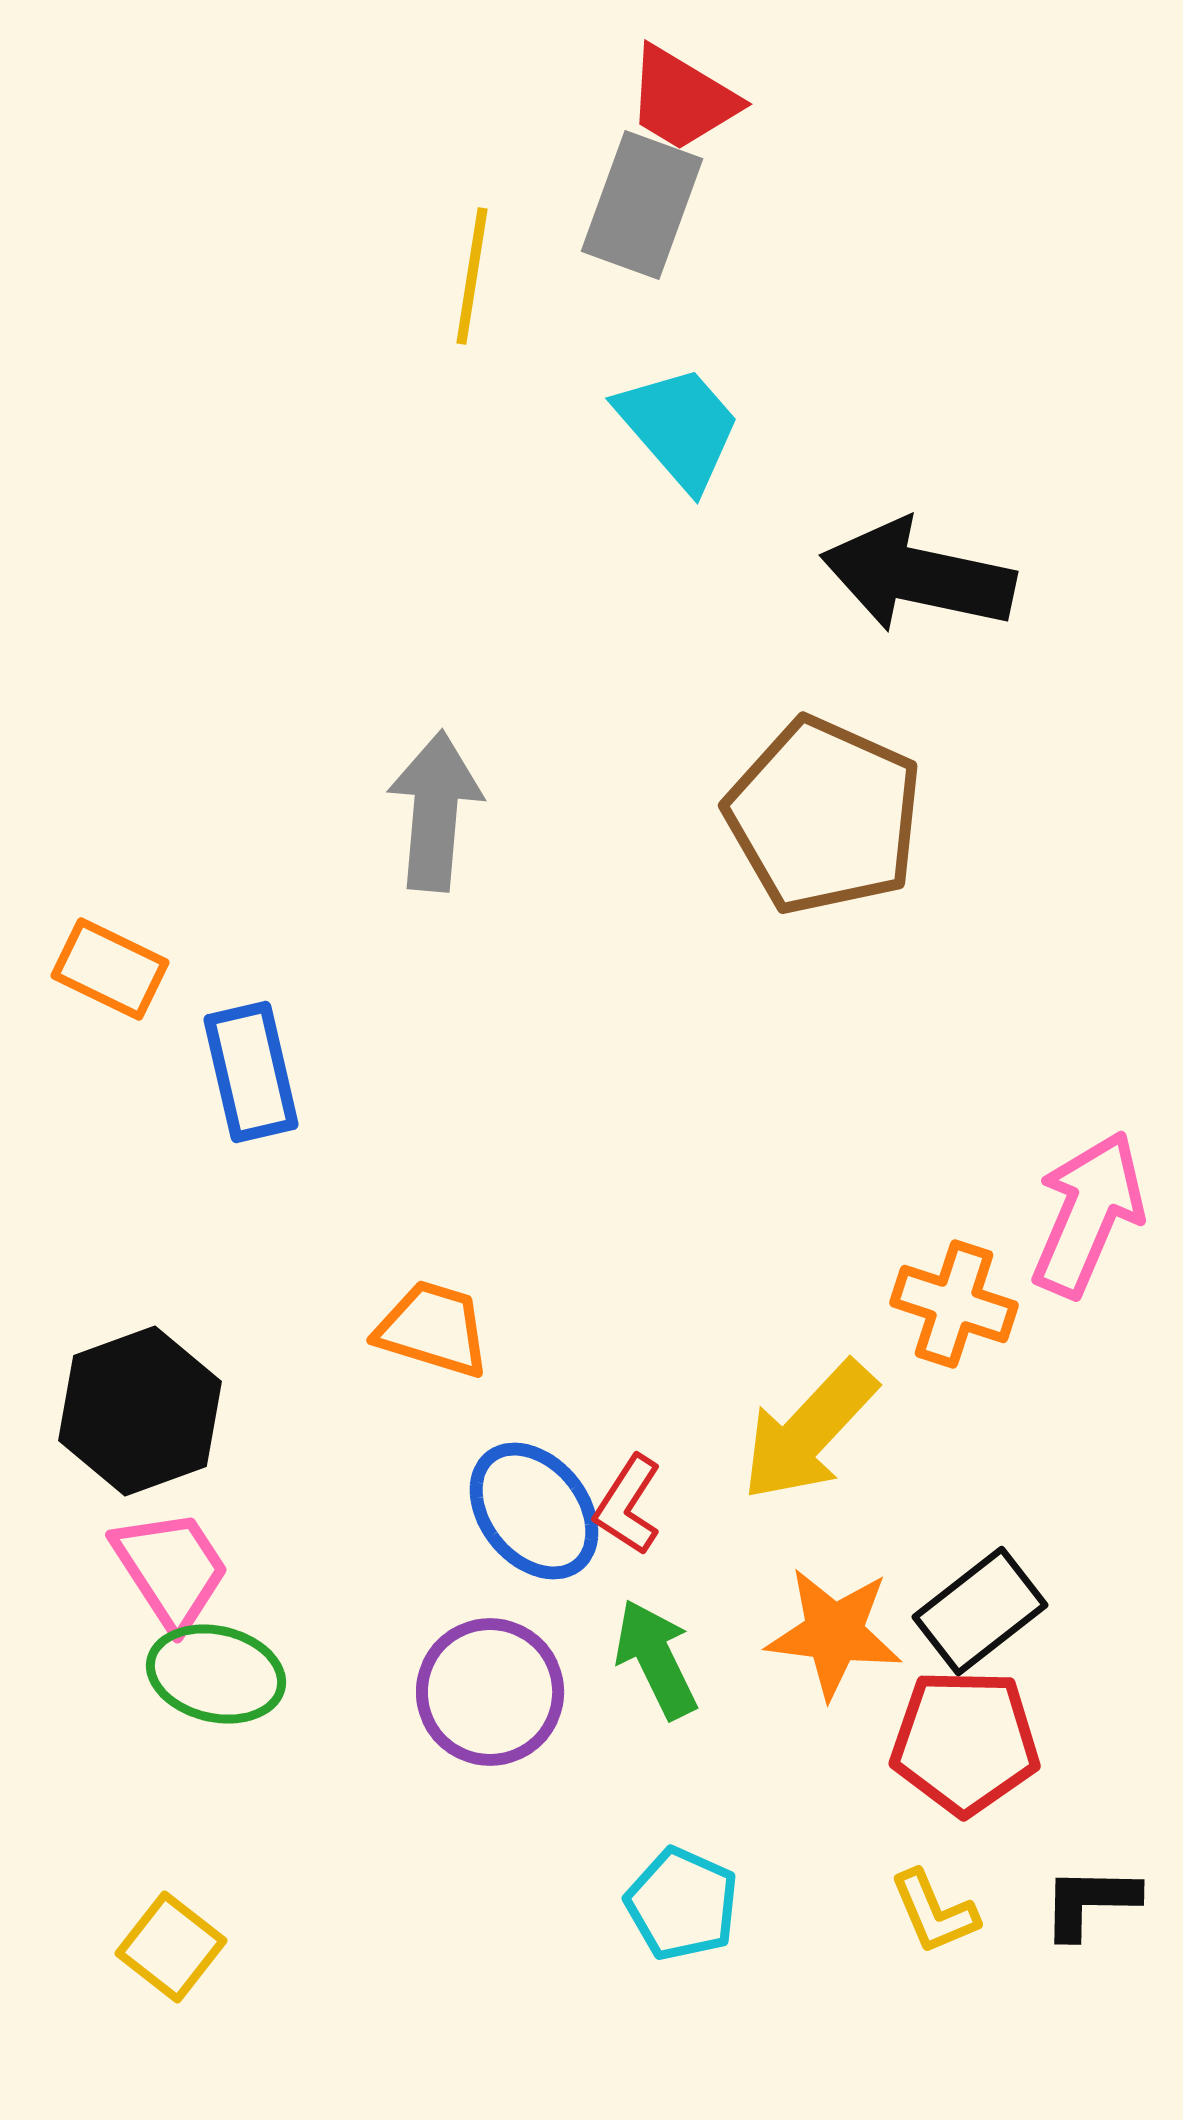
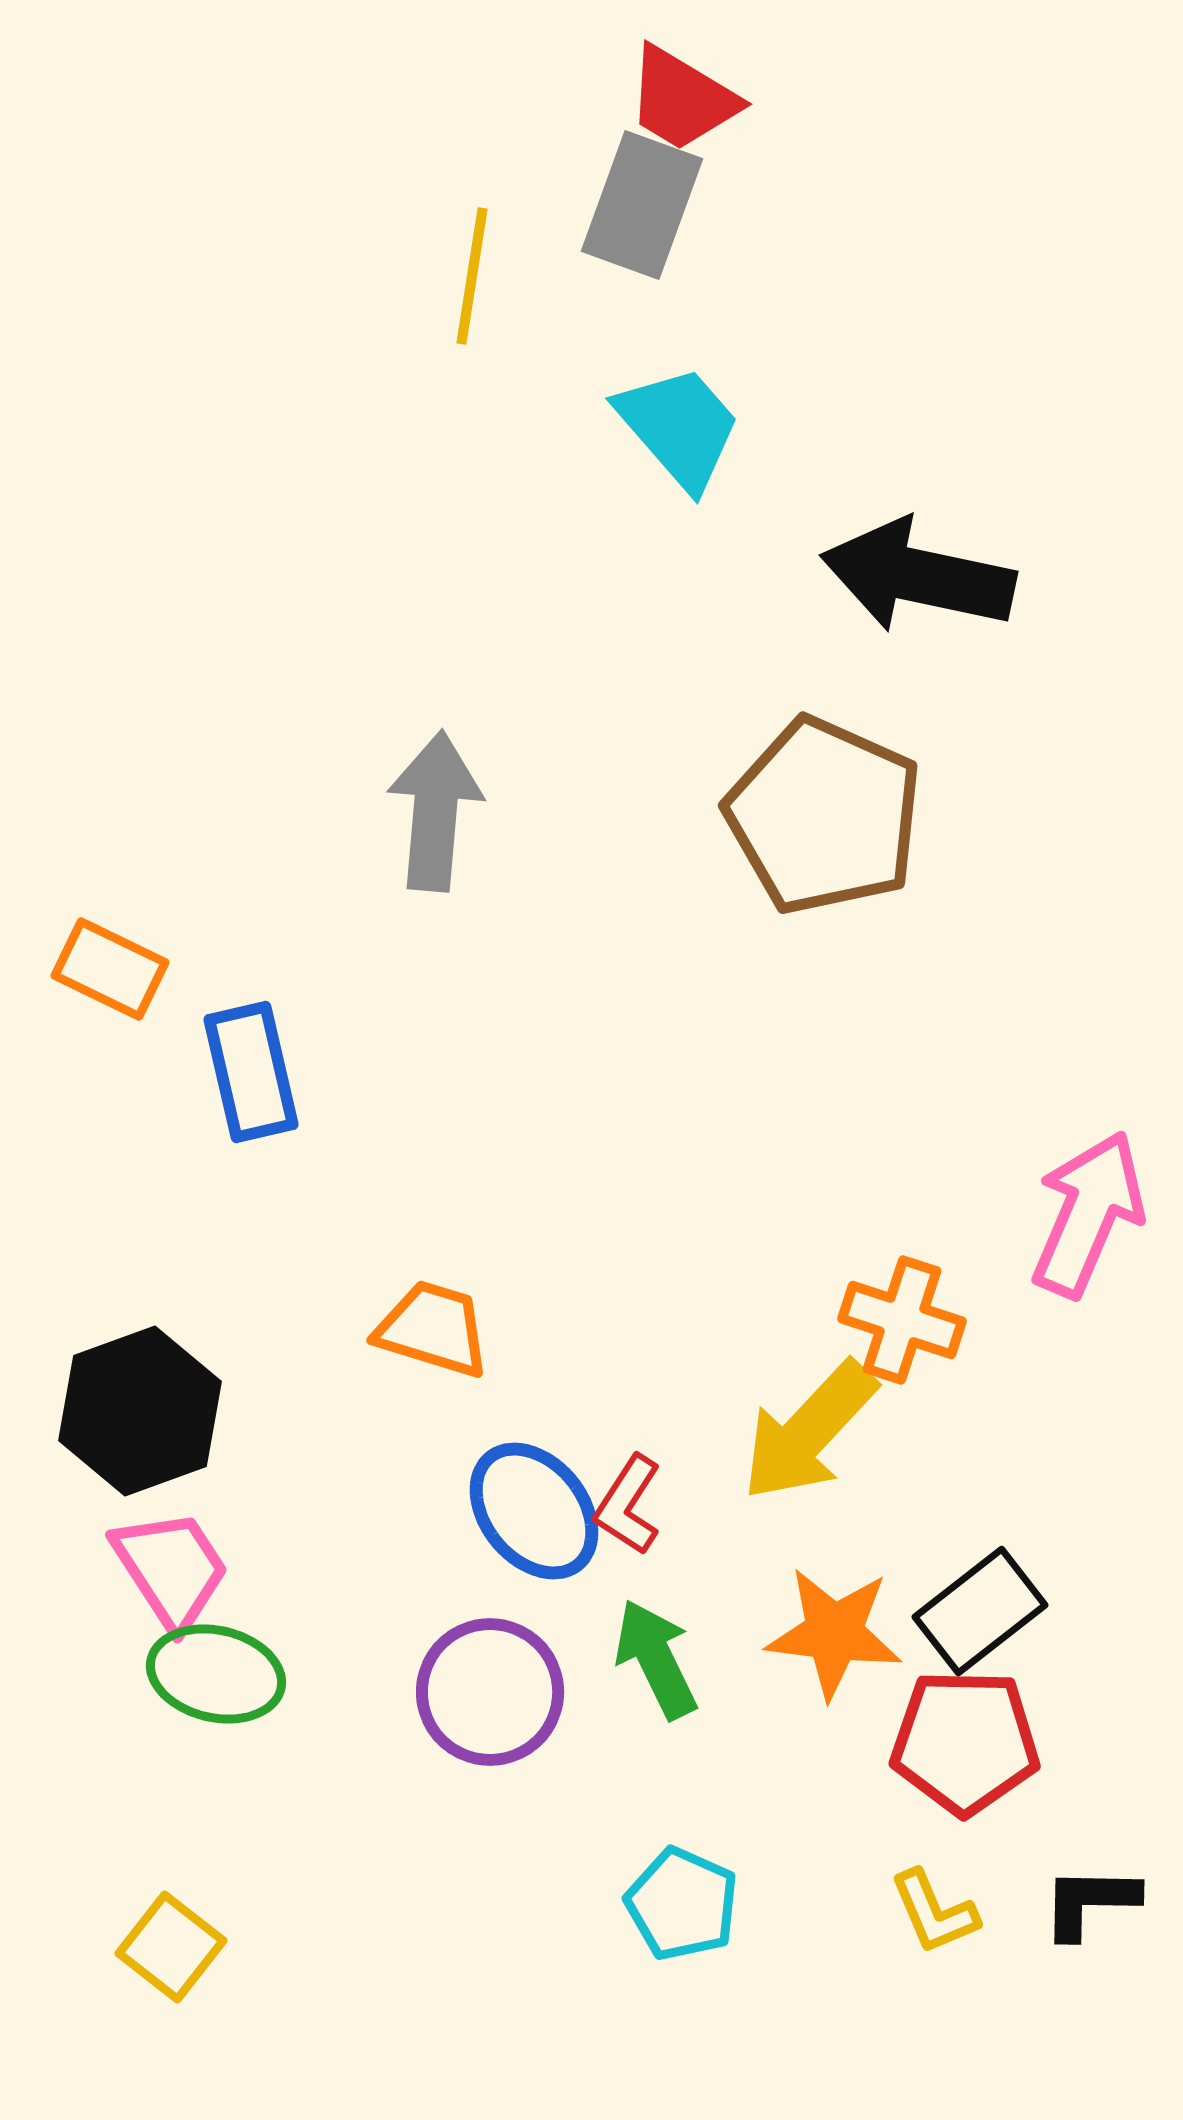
orange cross: moved 52 px left, 16 px down
